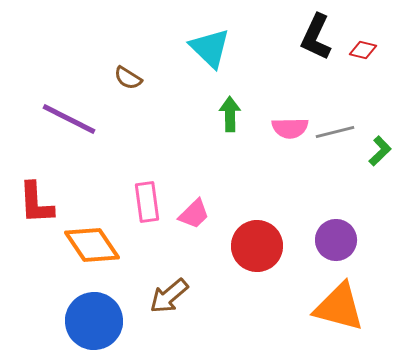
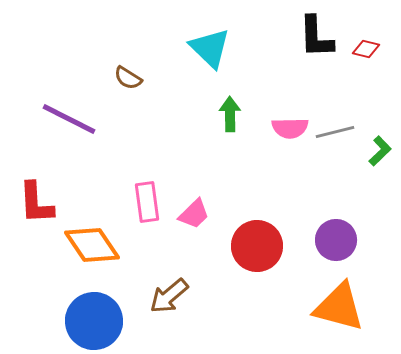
black L-shape: rotated 27 degrees counterclockwise
red diamond: moved 3 px right, 1 px up
